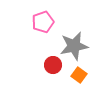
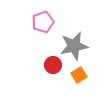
orange square: rotated 21 degrees clockwise
